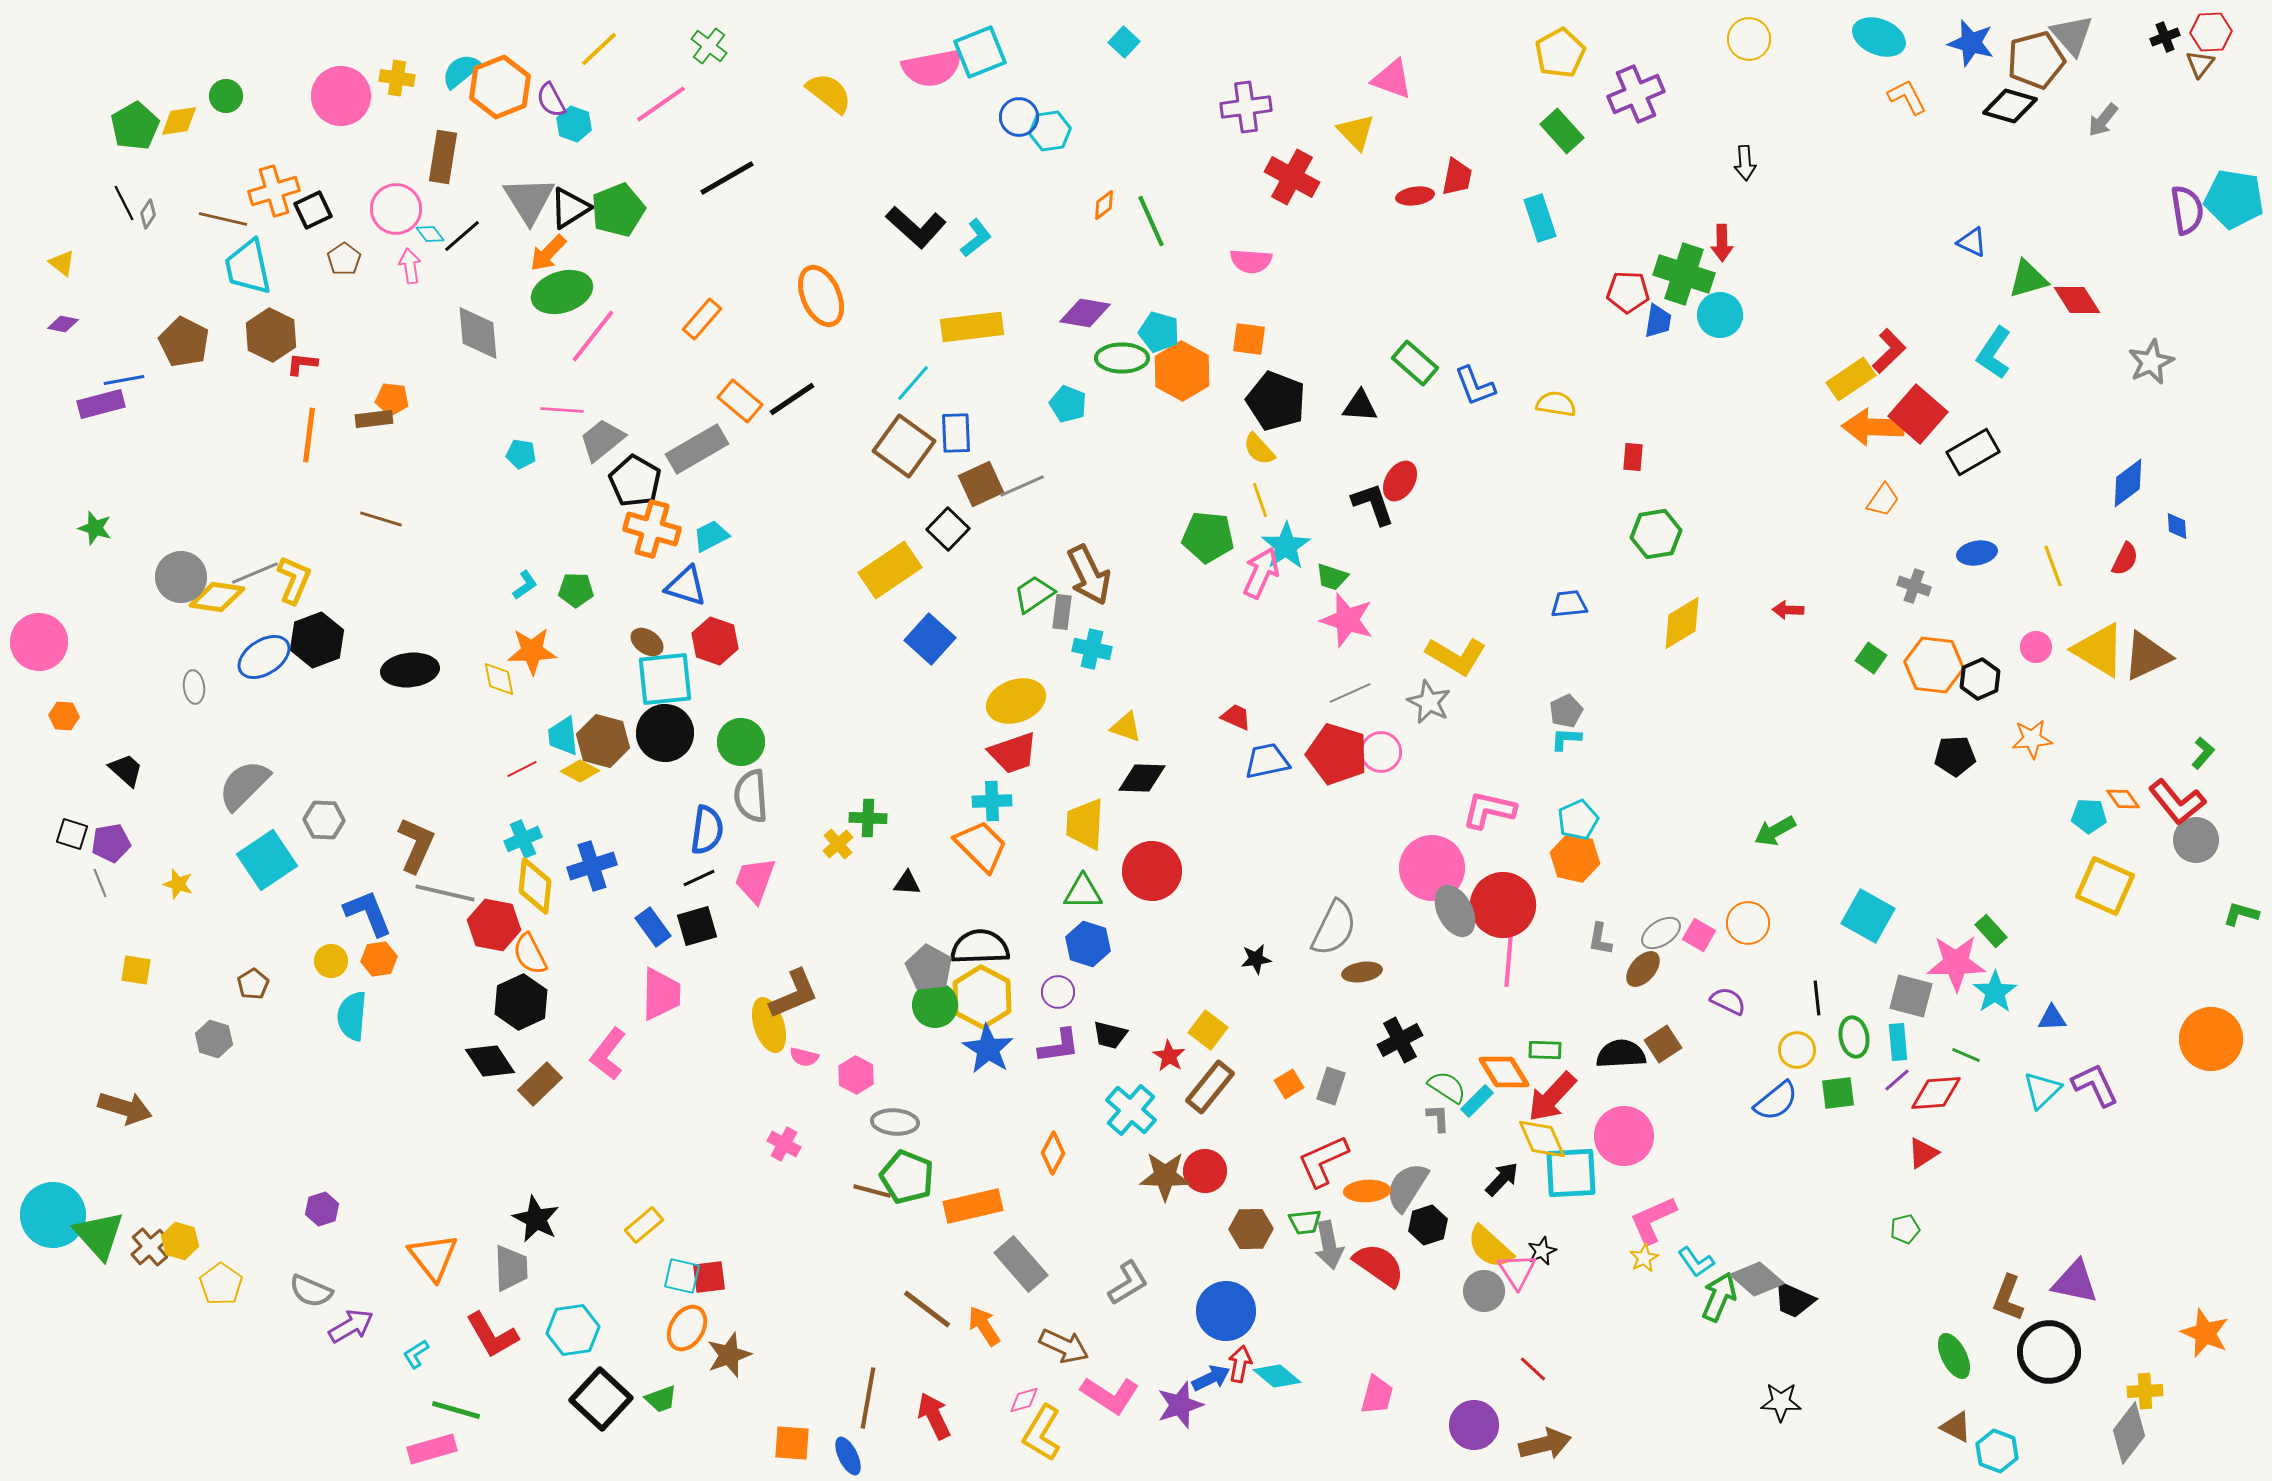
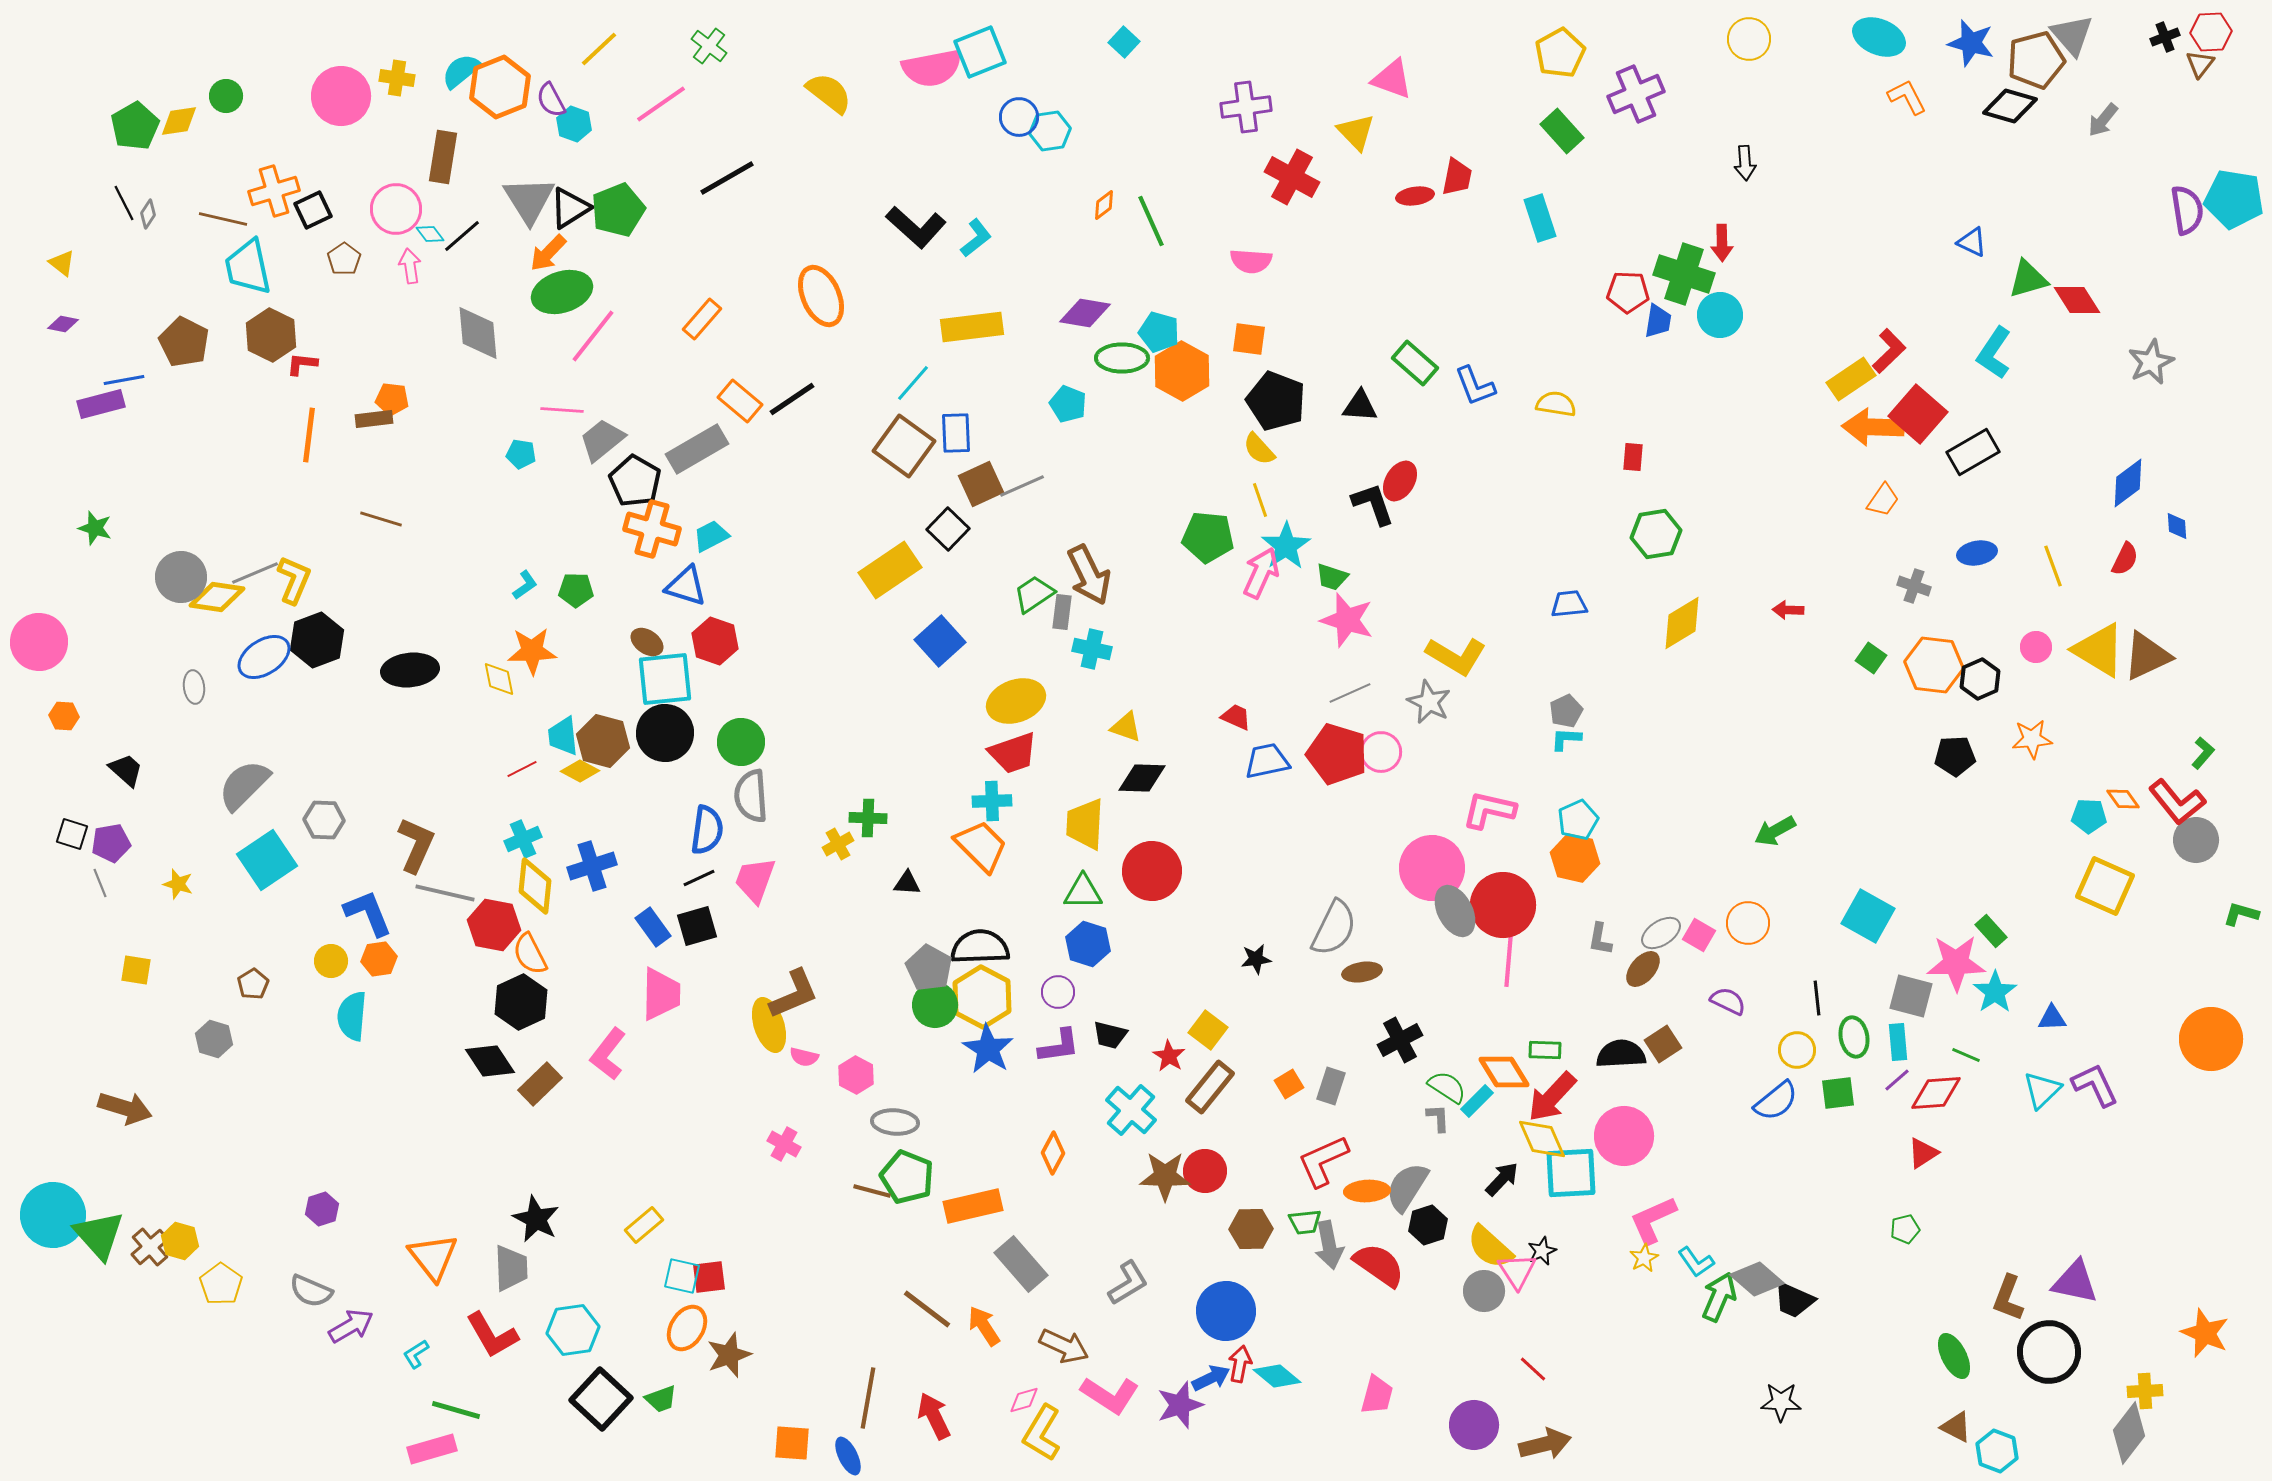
blue square at (930, 639): moved 10 px right, 2 px down; rotated 6 degrees clockwise
yellow cross at (838, 844): rotated 12 degrees clockwise
